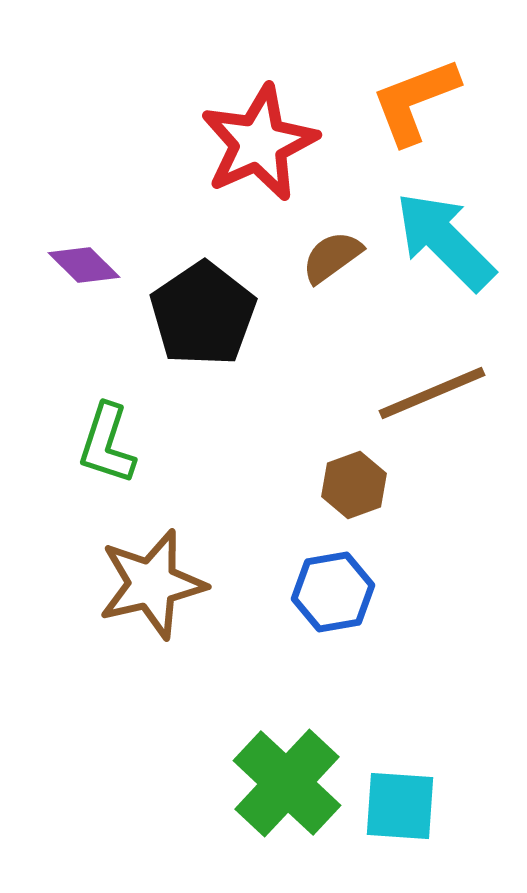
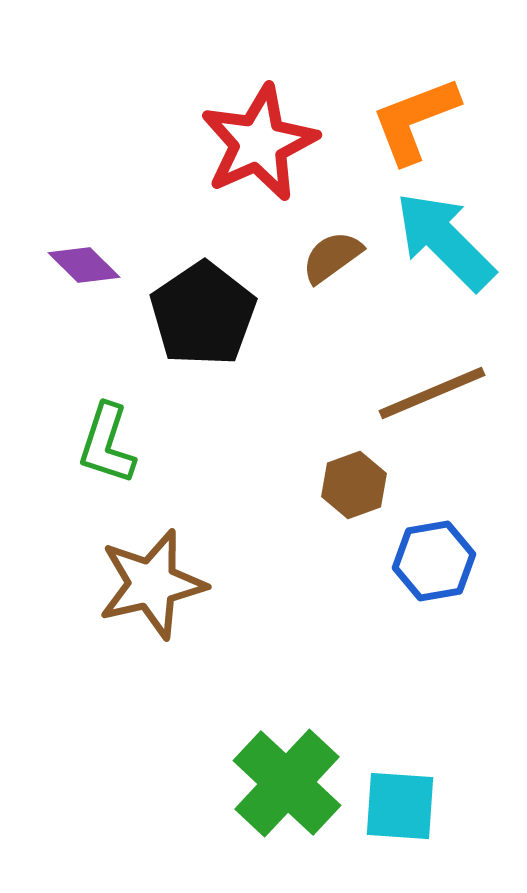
orange L-shape: moved 19 px down
blue hexagon: moved 101 px right, 31 px up
